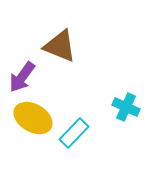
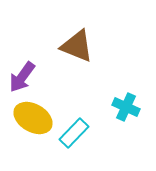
brown triangle: moved 17 px right
